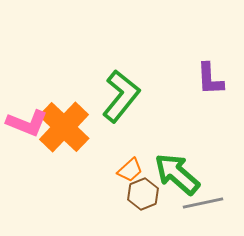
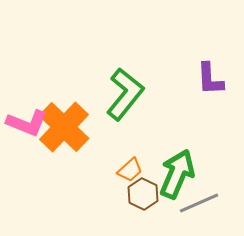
green L-shape: moved 4 px right, 2 px up
green arrow: rotated 72 degrees clockwise
brown hexagon: rotated 12 degrees counterclockwise
gray line: moved 4 px left; rotated 12 degrees counterclockwise
